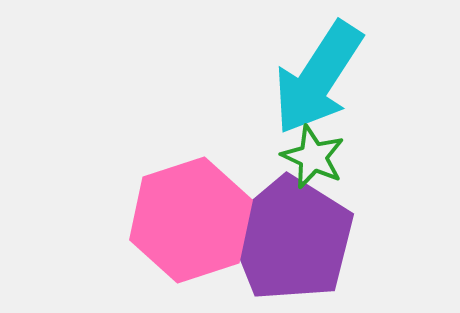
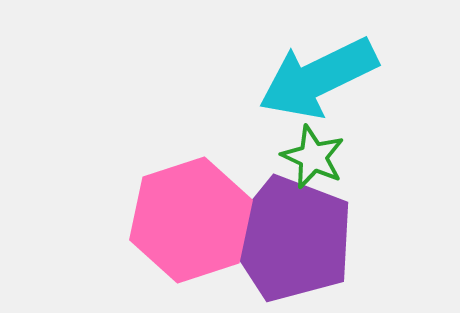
cyan arrow: rotated 31 degrees clockwise
purple pentagon: rotated 11 degrees counterclockwise
